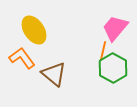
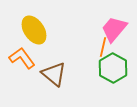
pink trapezoid: moved 1 px left, 1 px down
orange line: moved 4 px up
